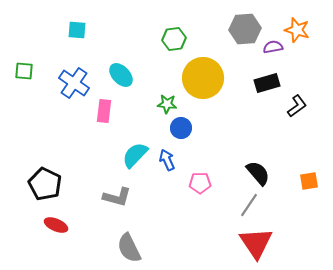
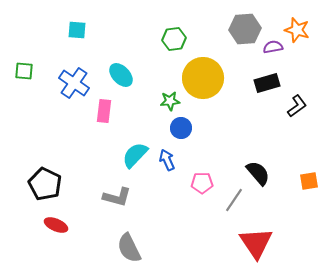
green star: moved 3 px right, 3 px up; rotated 12 degrees counterclockwise
pink pentagon: moved 2 px right
gray line: moved 15 px left, 5 px up
